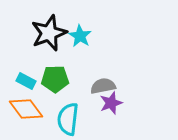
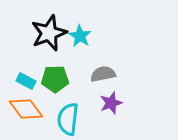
gray semicircle: moved 12 px up
